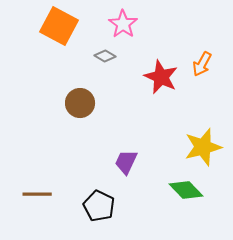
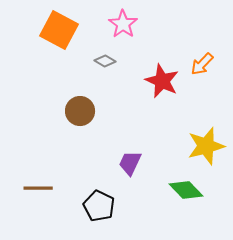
orange square: moved 4 px down
gray diamond: moved 5 px down
orange arrow: rotated 15 degrees clockwise
red star: moved 1 px right, 4 px down
brown circle: moved 8 px down
yellow star: moved 3 px right, 1 px up
purple trapezoid: moved 4 px right, 1 px down
brown line: moved 1 px right, 6 px up
